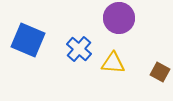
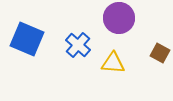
blue square: moved 1 px left, 1 px up
blue cross: moved 1 px left, 4 px up
brown square: moved 19 px up
